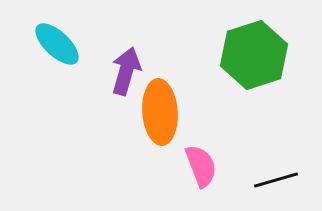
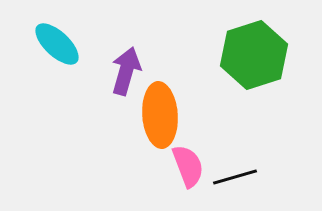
orange ellipse: moved 3 px down
pink semicircle: moved 13 px left
black line: moved 41 px left, 3 px up
